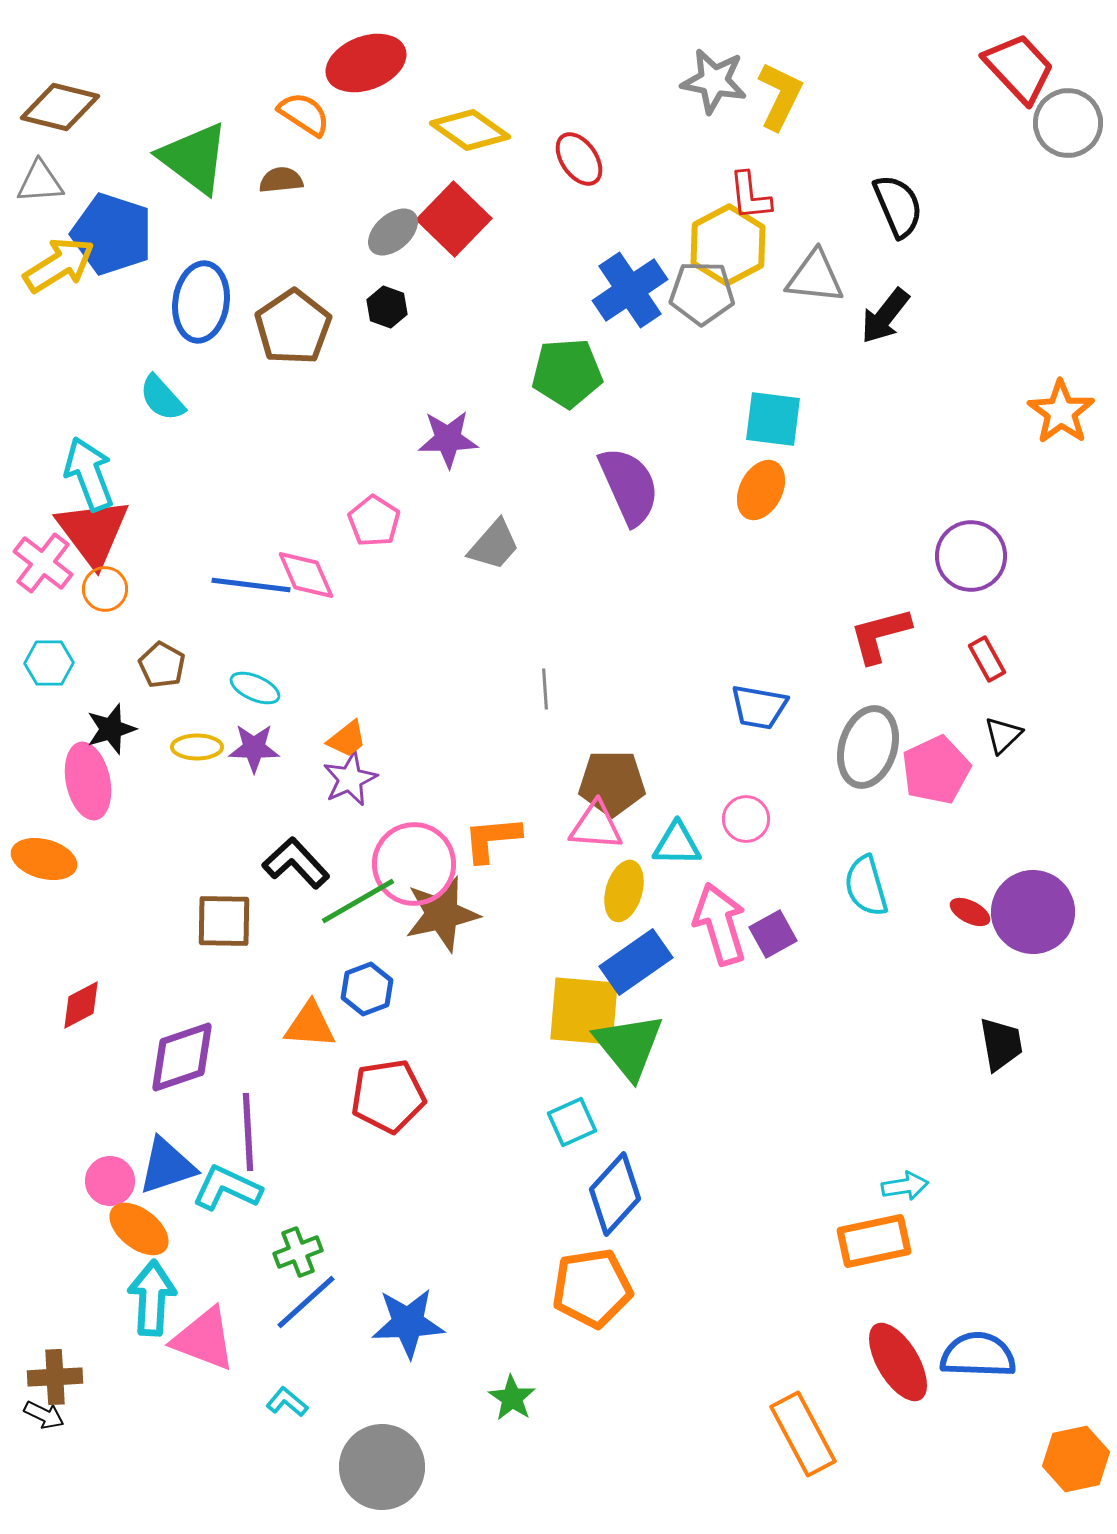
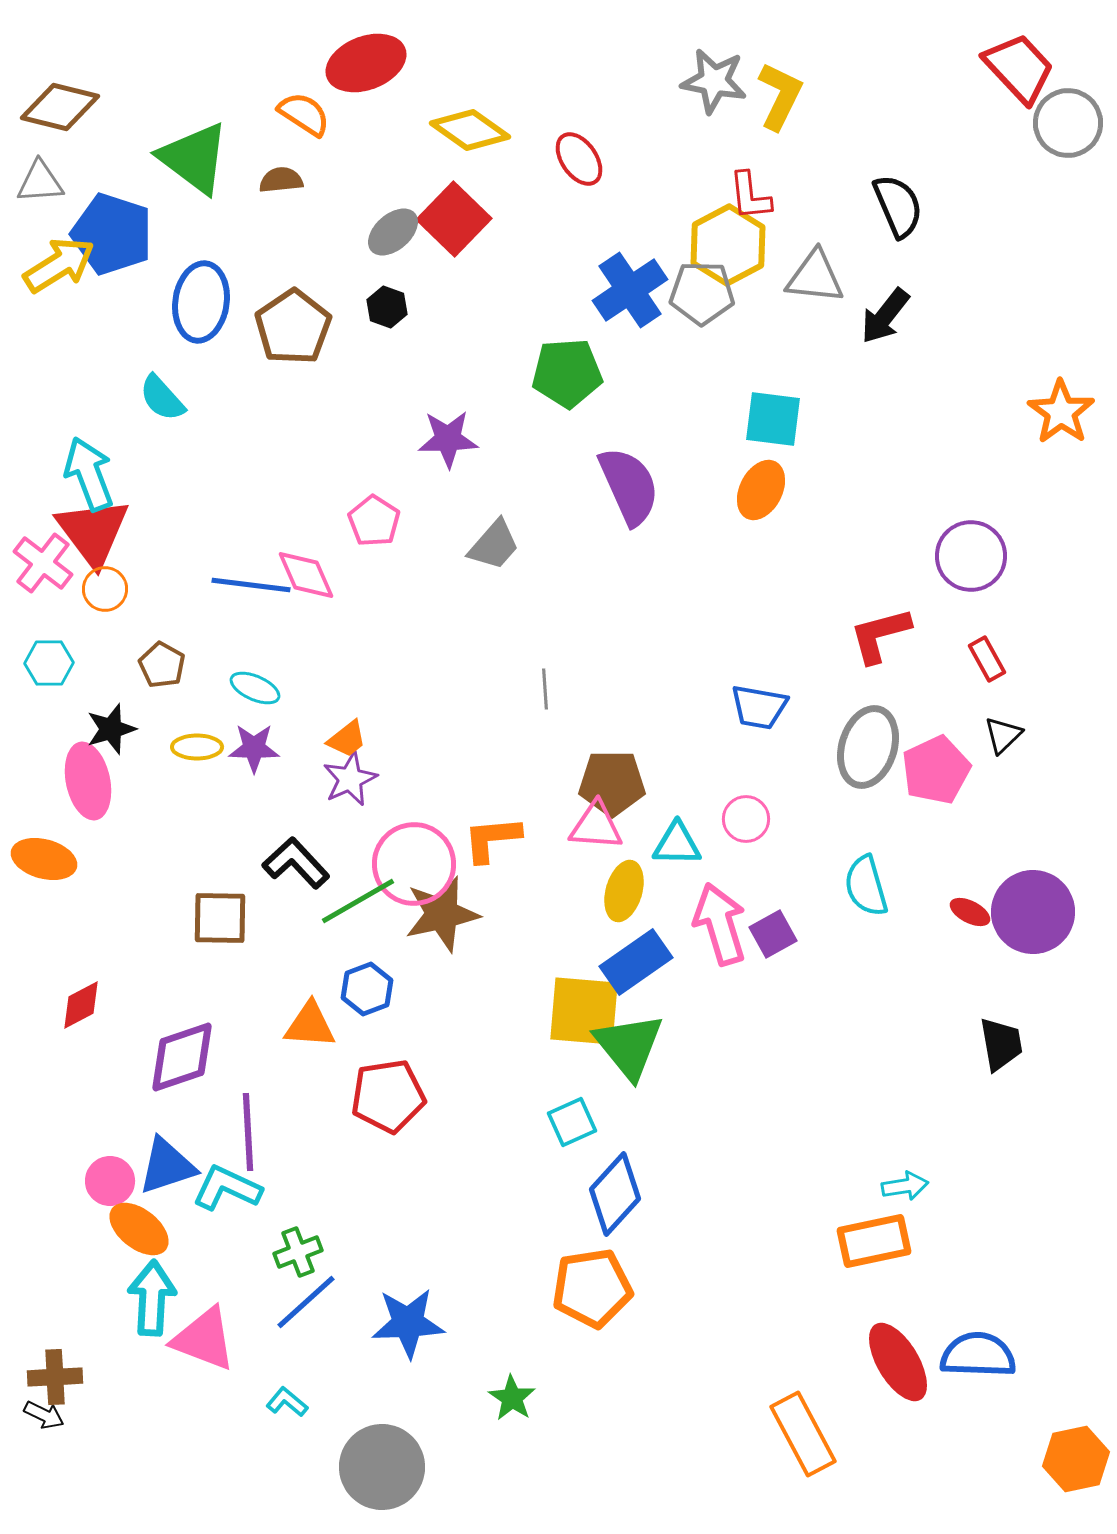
brown square at (224, 921): moved 4 px left, 3 px up
